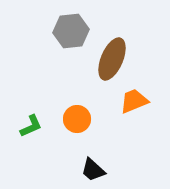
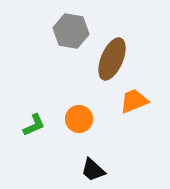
gray hexagon: rotated 16 degrees clockwise
orange circle: moved 2 px right
green L-shape: moved 3 px right, 1 px up
